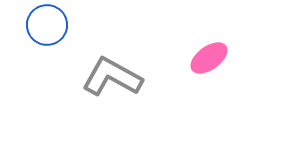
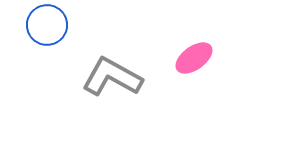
pink ellipse: moved 15 px left
